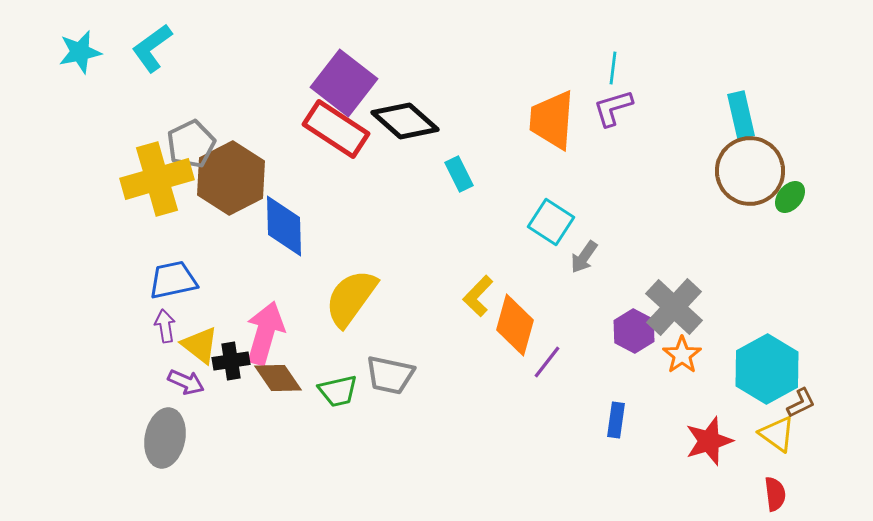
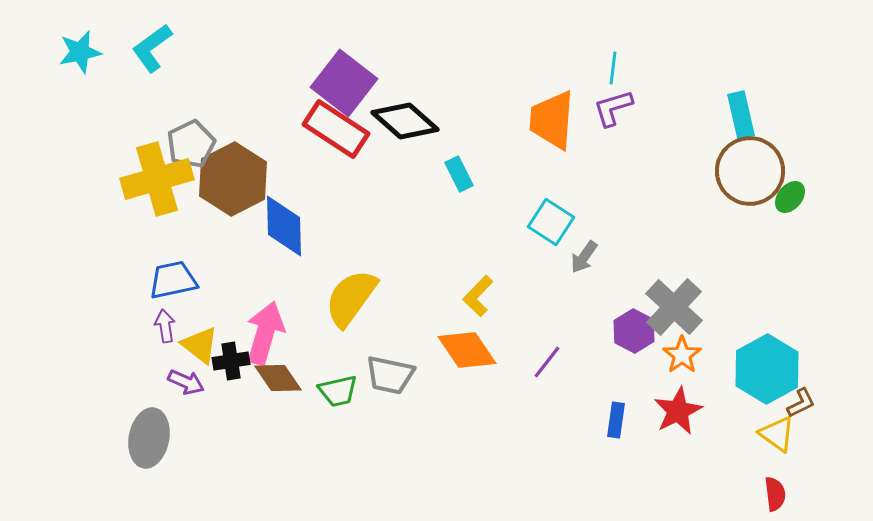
brown hexagon at (231, 178): moved 2 px right, 1 px down
orange diamond at (515, 325): moved 48 px left, 25 px down; rotated 50 degrees counterclockwise
gray ellipse at (165, 438): moved 16 px left
red star at (709, 441): moved 31 px left, 30 px up; rotated 9 degrees counterclockwise
